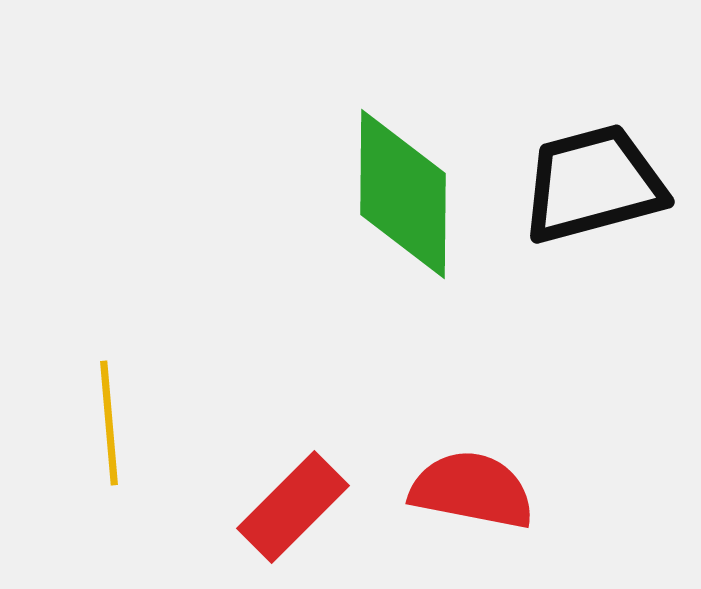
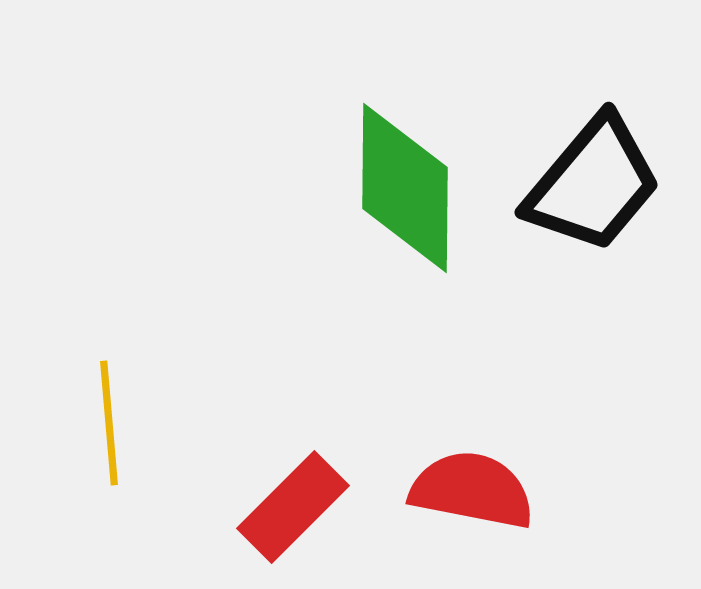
black trapezoid: rotated 145 degrees clockwise
green diamond: moved 2 px right, 6 px up
